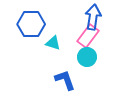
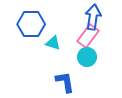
blue L-shape: moved 2 px down; rotated 10 degrees clockwise
